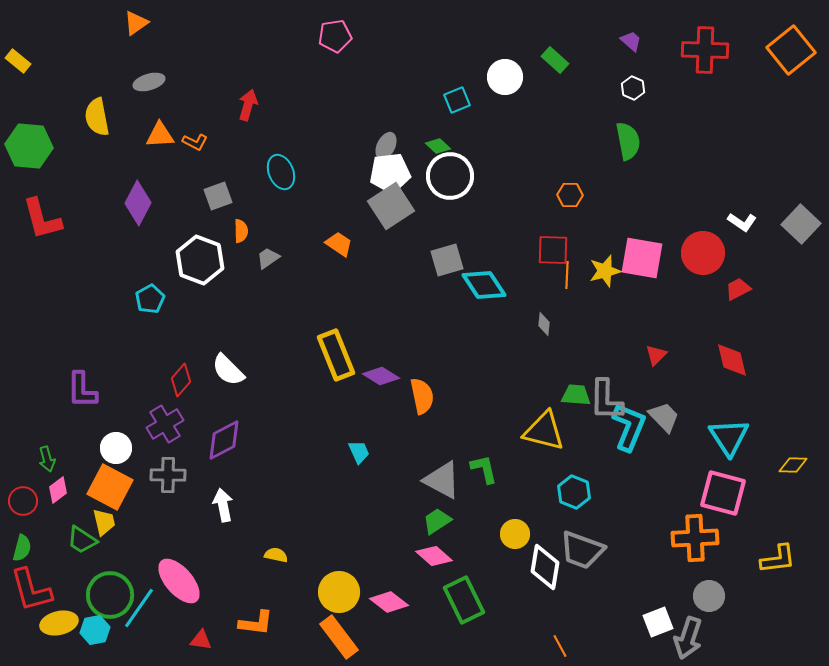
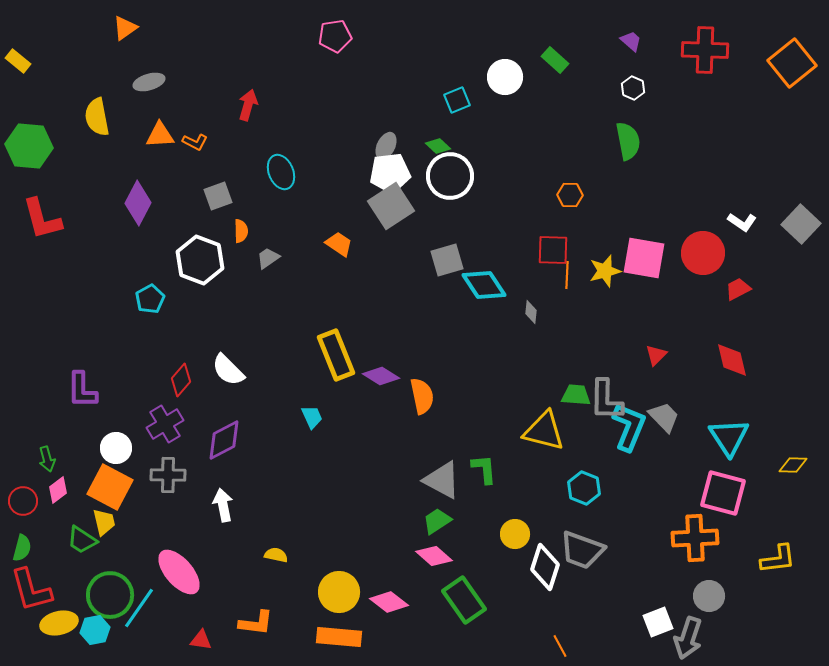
orange triangle at (136, 23): moved 11 px left, 5 px down
orange square at (791, 50): moved 1 px right, 13 px down
pink square at (642, 258): moved 2 px right
gray diamond at (544, 324): moved 13 px left, 12 px up
cyan trapezoid at (359, 452): moved 47 px left, 35 px up
green L-shape at (484, 469): rotated 8 degrees clockwise
cyan hexagon at (574, 492): moved 10 px right, 4 px up
white diamond at (545, 567): rotated 9 degrees clockwise
pink ellipse at (179, 581): moved 9 px up
green rectangle at (464, 600): rotated 9 degrees counterclockwise
orange rectangle at (339, 637): rotated 48 degrees counterclockwise
